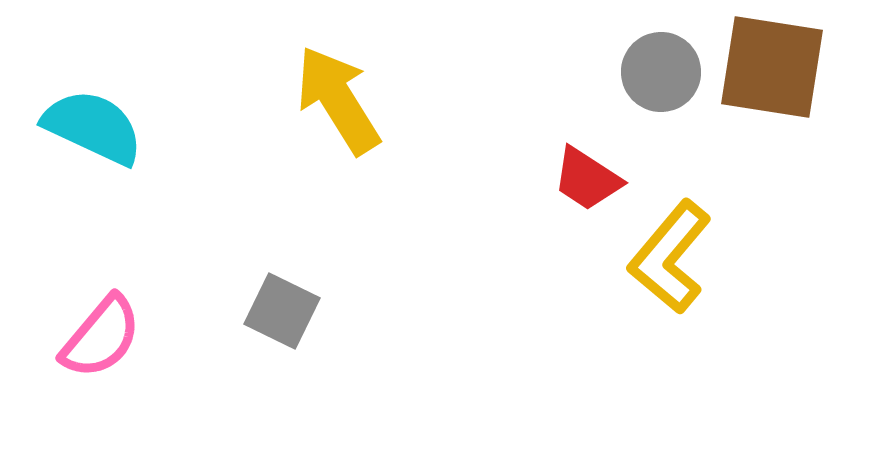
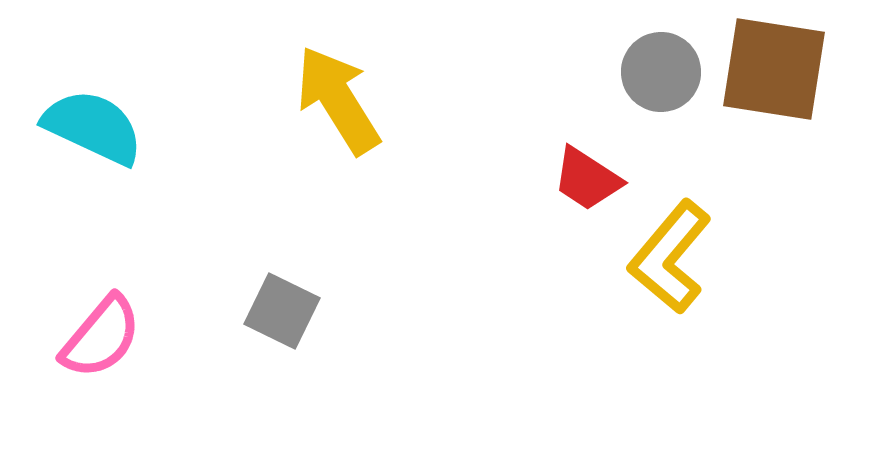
brown square: moved 2 px right, 2 px down
